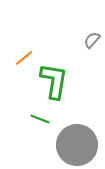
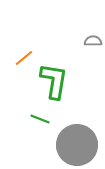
gray semicircle: moved 1 px right, 1 px down; rotated 48 degrees clockwise
